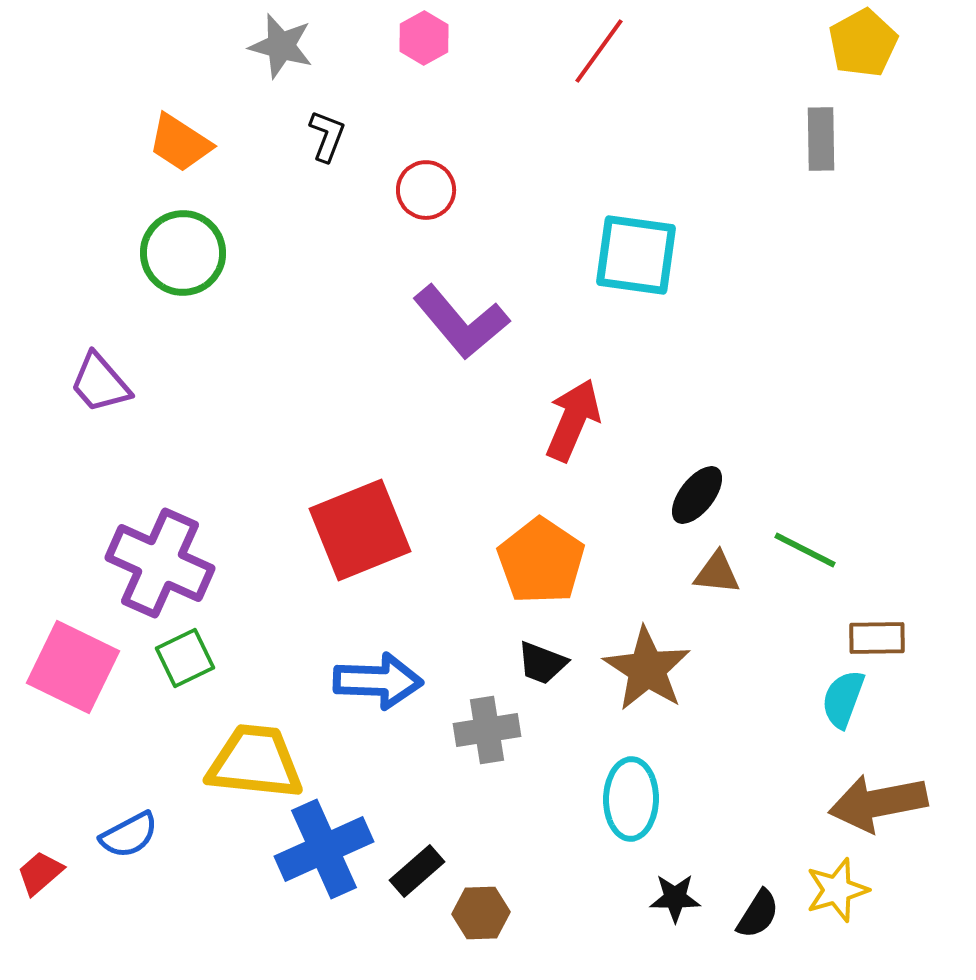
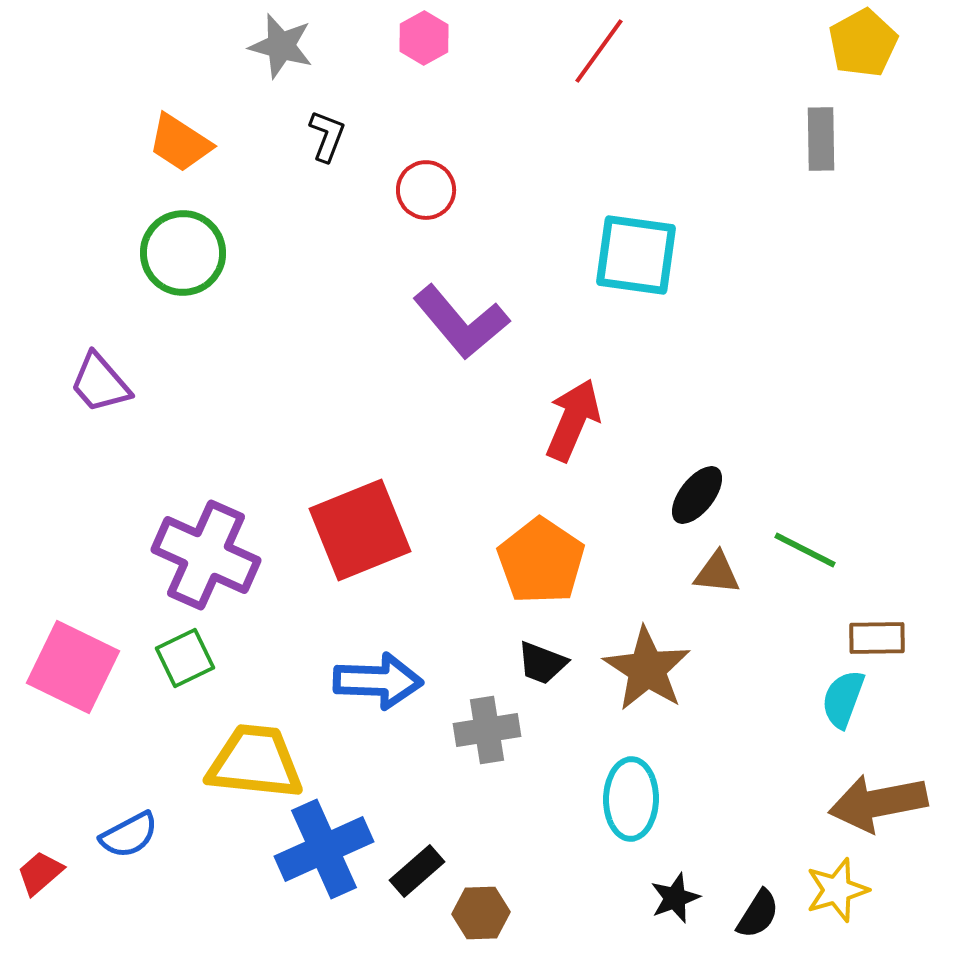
purple cross: moved 46 px right, 8 px up
black star: rotated 21 degrees counterclockwise
